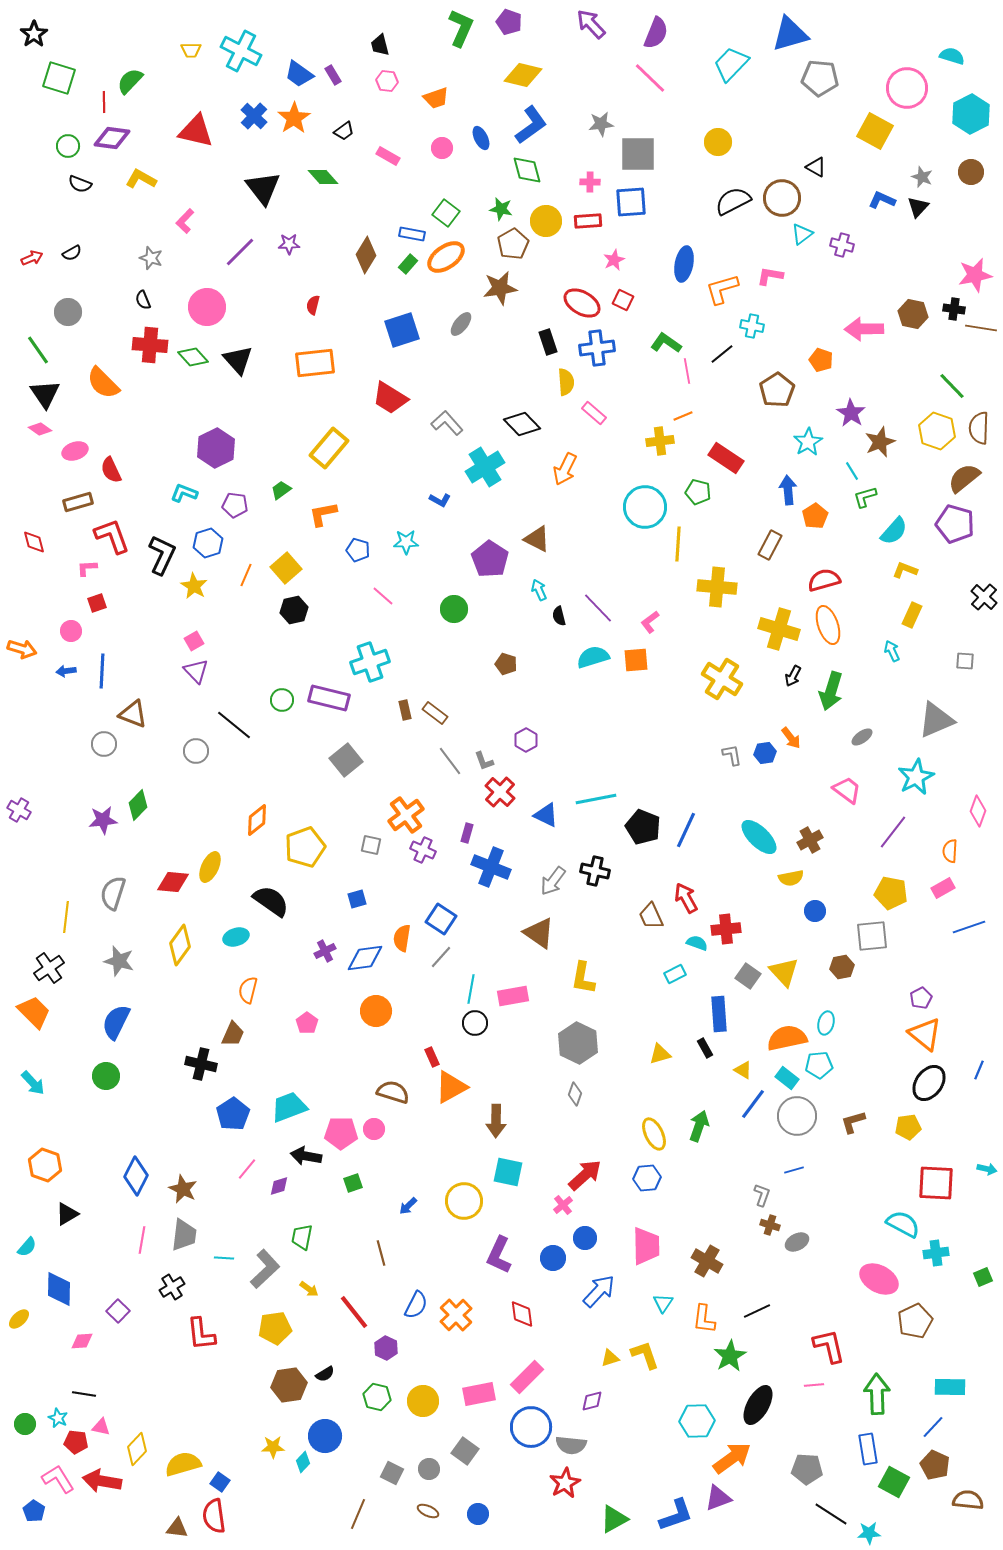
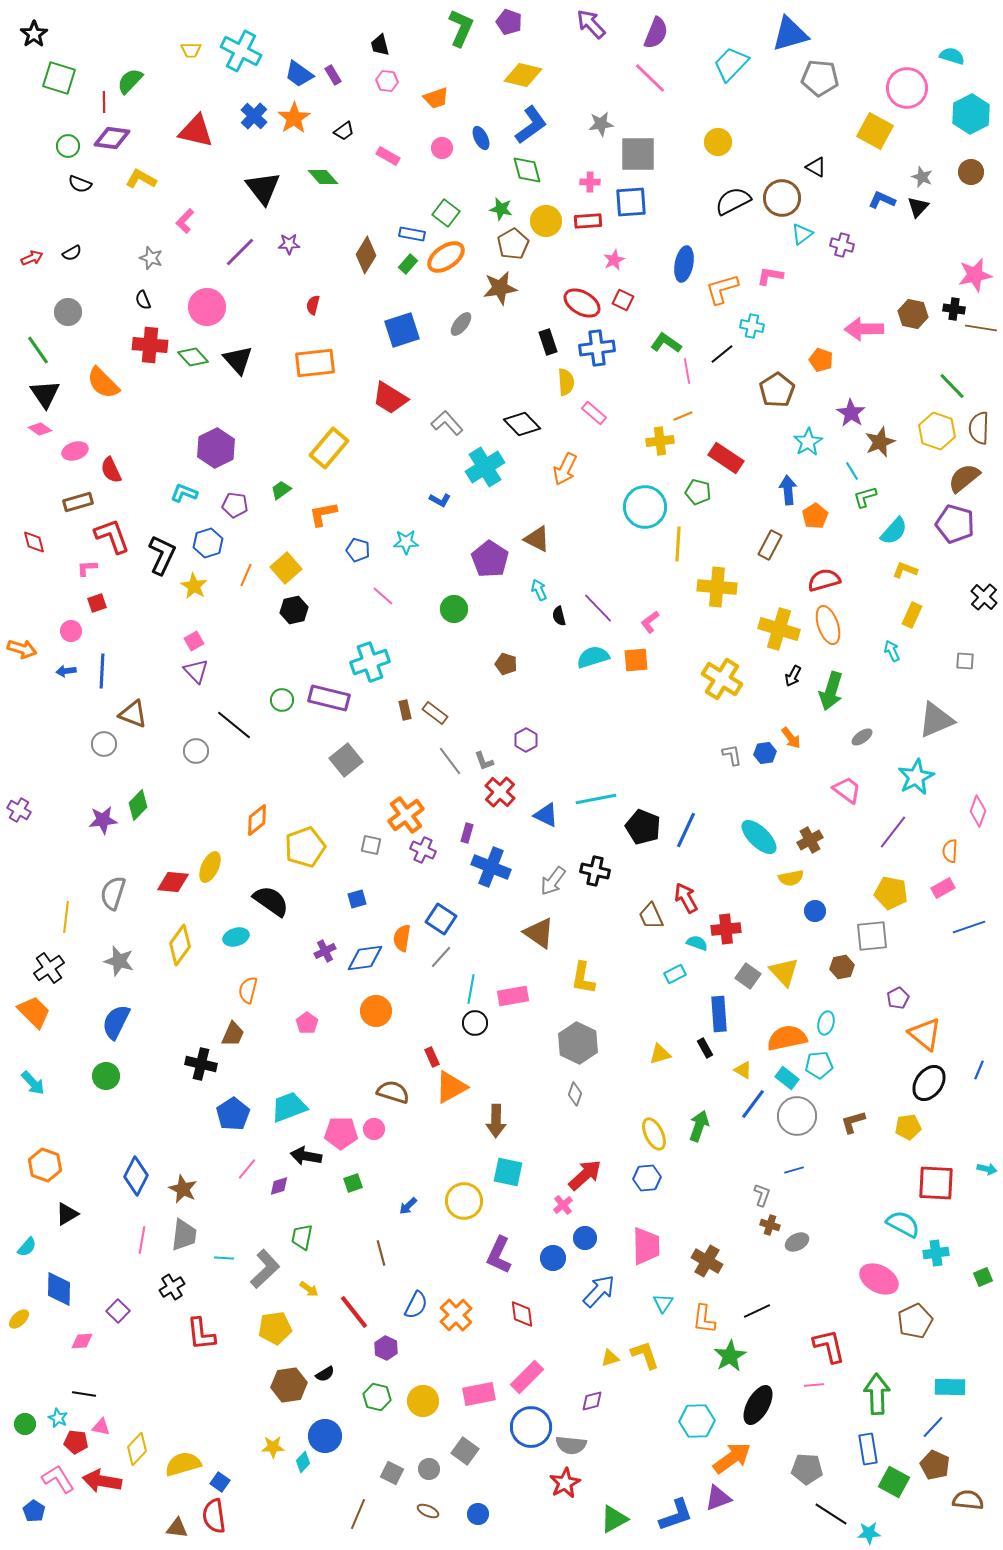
purple pentagon at (921, 998): moved 23 px left
